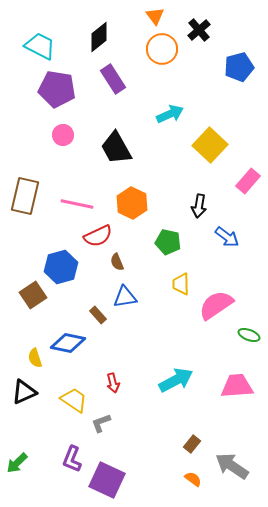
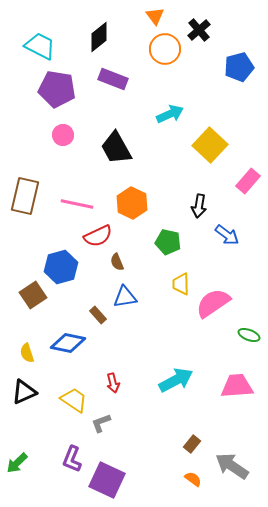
orange circle at (162, 49): moved 3 px right
purple rectangle at (113, 79): rotated 36 degrees counterclockwise
blue arrow at (227, 237): moved 2 px up
pink semicircle at (216, 305): moved 3 px left, 2 px up
yellow semicircle at (35, 358): moved 8 px left, 5 px up
